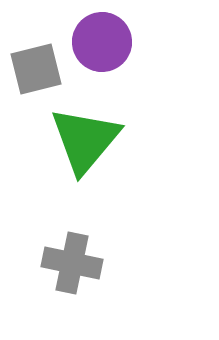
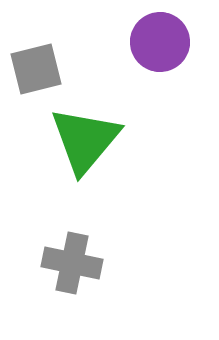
purple circle: moved 58 px right
